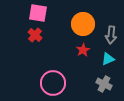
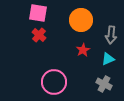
orange circle: moved 2 px left, 4 px up
red cross: moved 4 px right
pink circle: moved 1 px right, 1 px up
